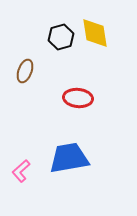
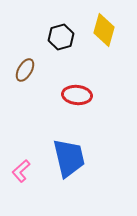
yellow diamond: moved 9 px right, 3 px up; rotated 24 degrees clockwise
brown ellipse: moved 1 px up; rotated 10 degrees clockwise
red ellipse: moved 1 px left, 3 px up
blue trapezoid: rotated 87 degrees clockwise
